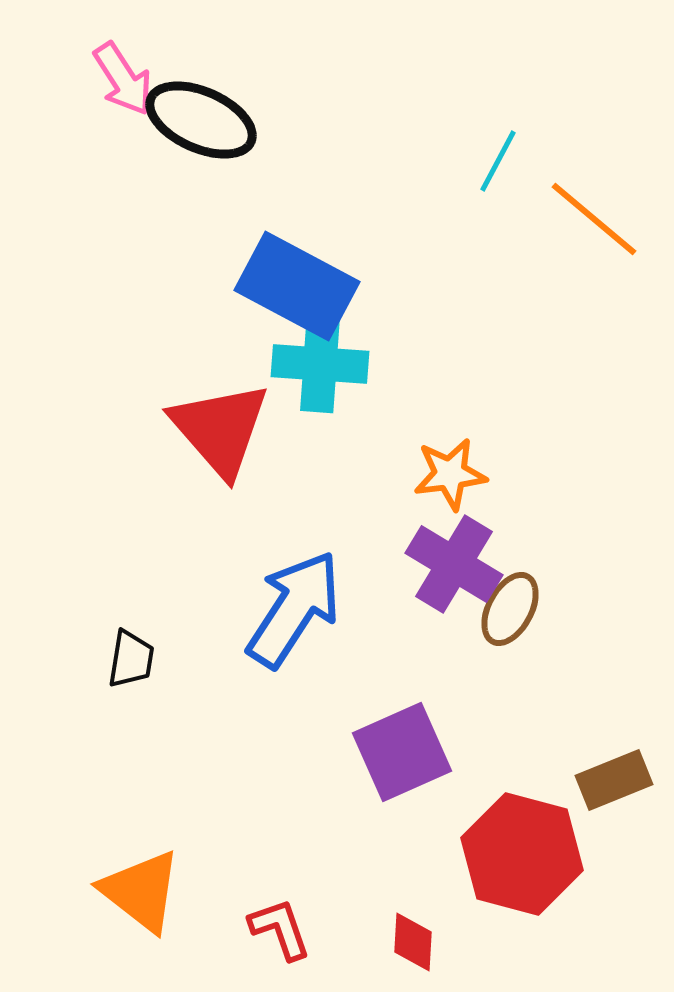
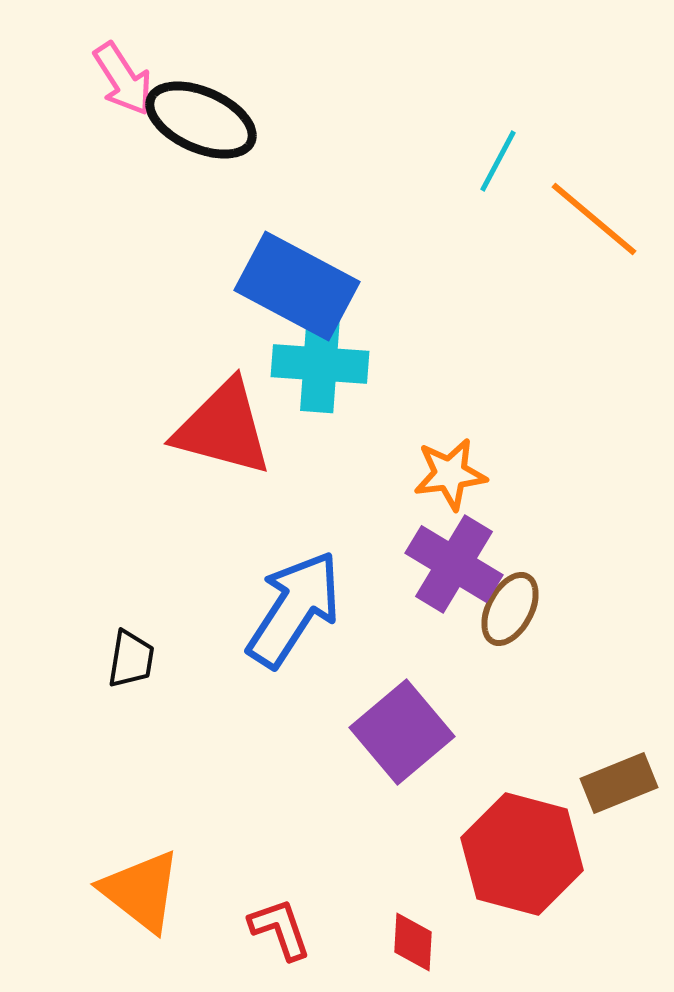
red triangle: moved 3 px right, 1 px up; rotated 34 degrees counterclockwise
purple square: moved 20 px up; rotated 16 degrees counterclockwise
brown rectangle: moved 5 px right, 3 px down
